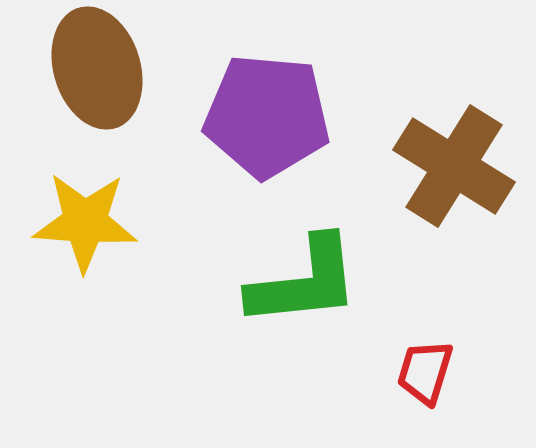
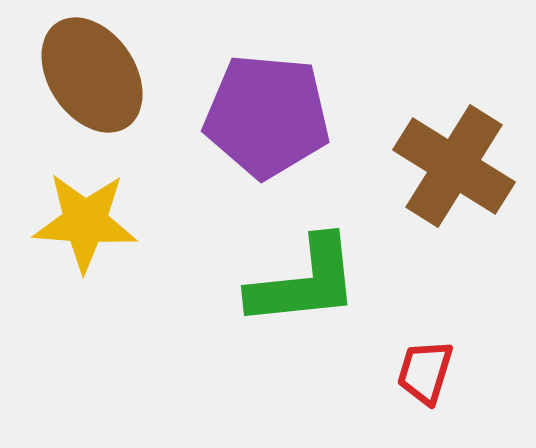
brown ellipse: moved 5 px left, 7 px down; rotated 17 degrees counterclockwise
